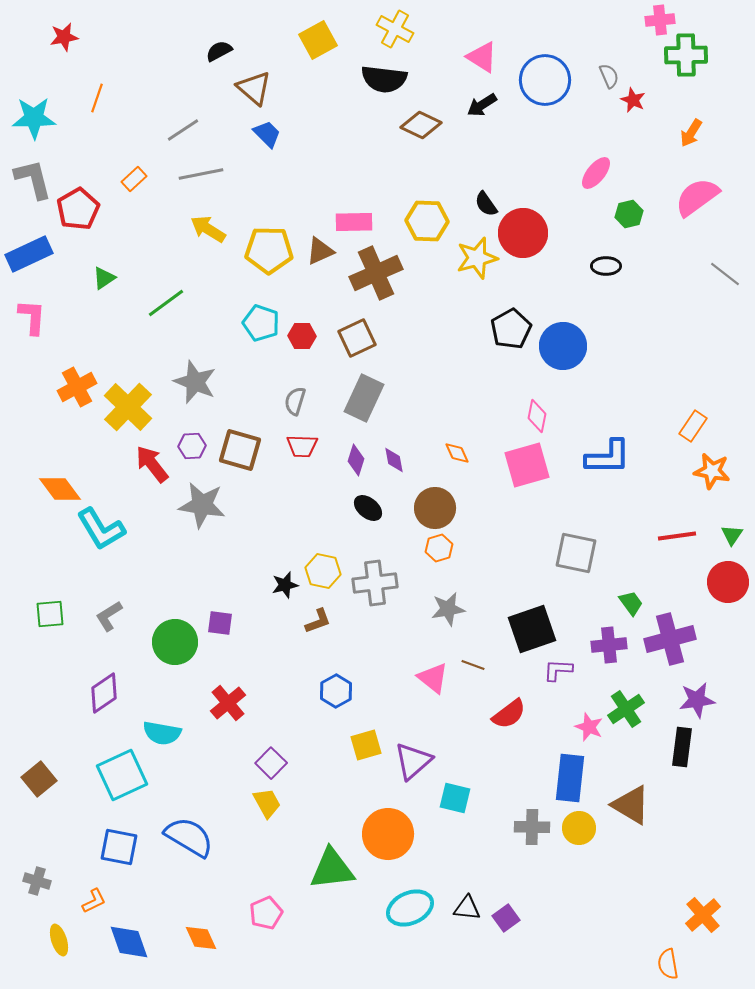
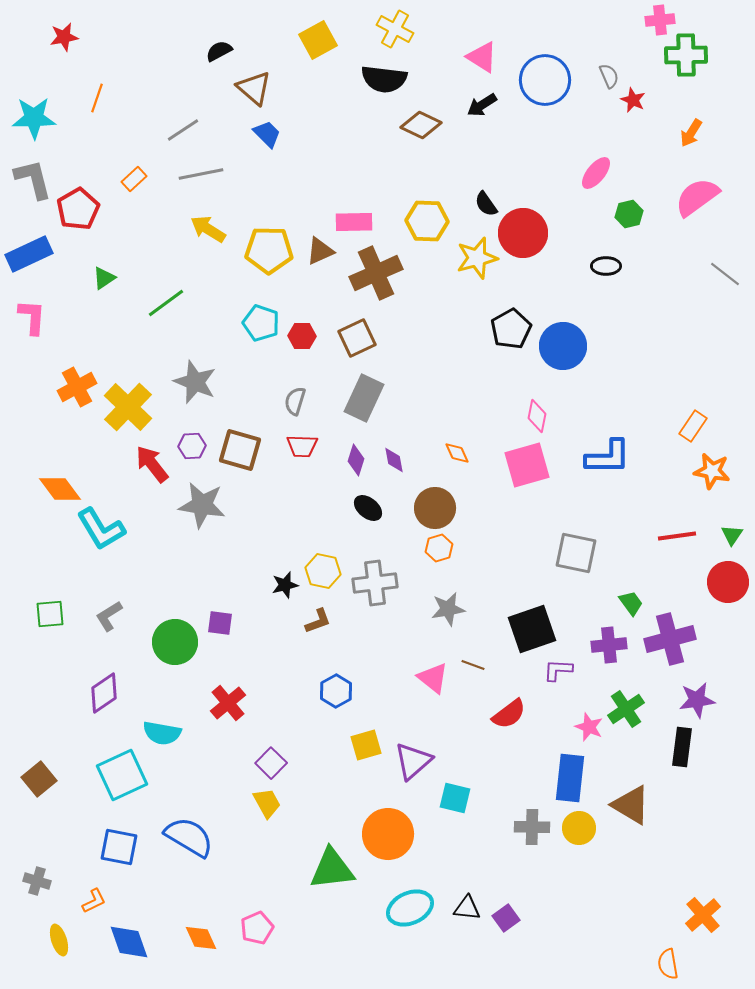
pink pentagon at (266, 913): moved 9 px left, 15 px down
